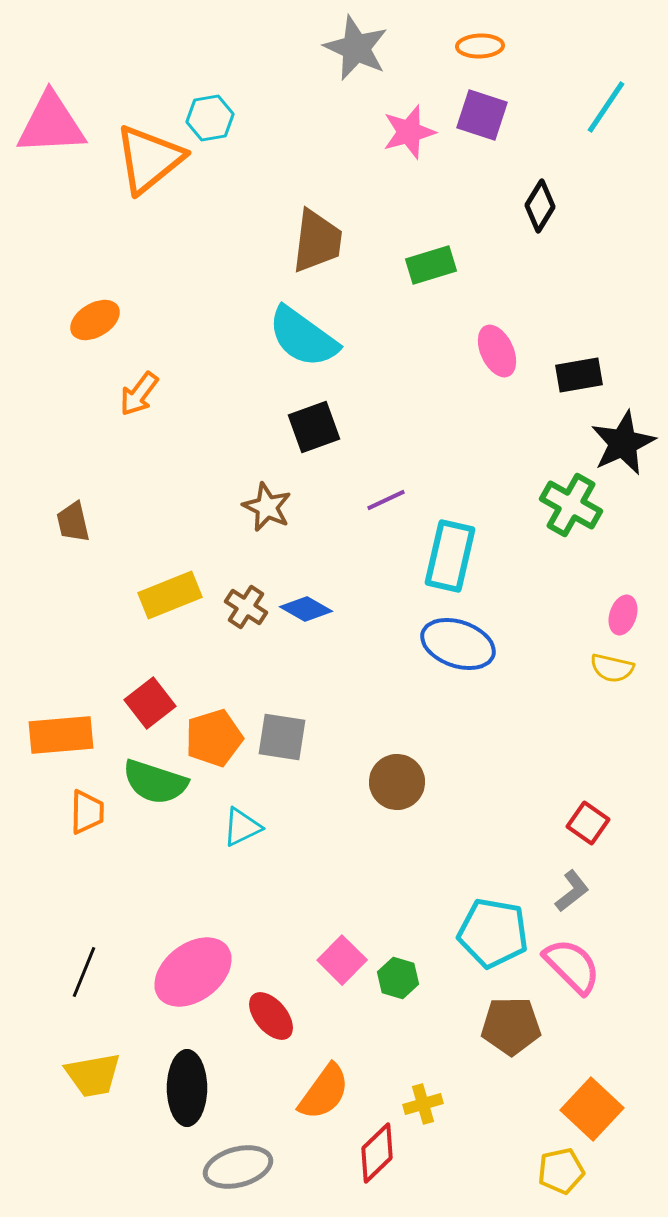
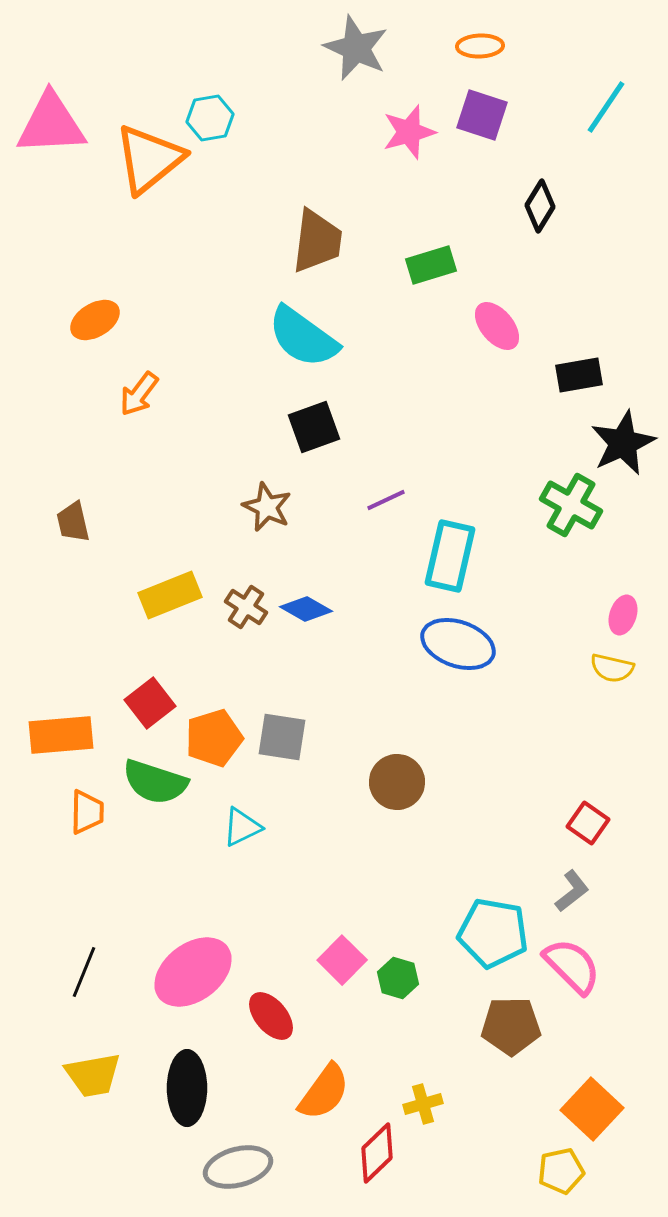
pink ellipse at (497, 351): moved 25 px up; rotated 15 degrees counterclockwise
